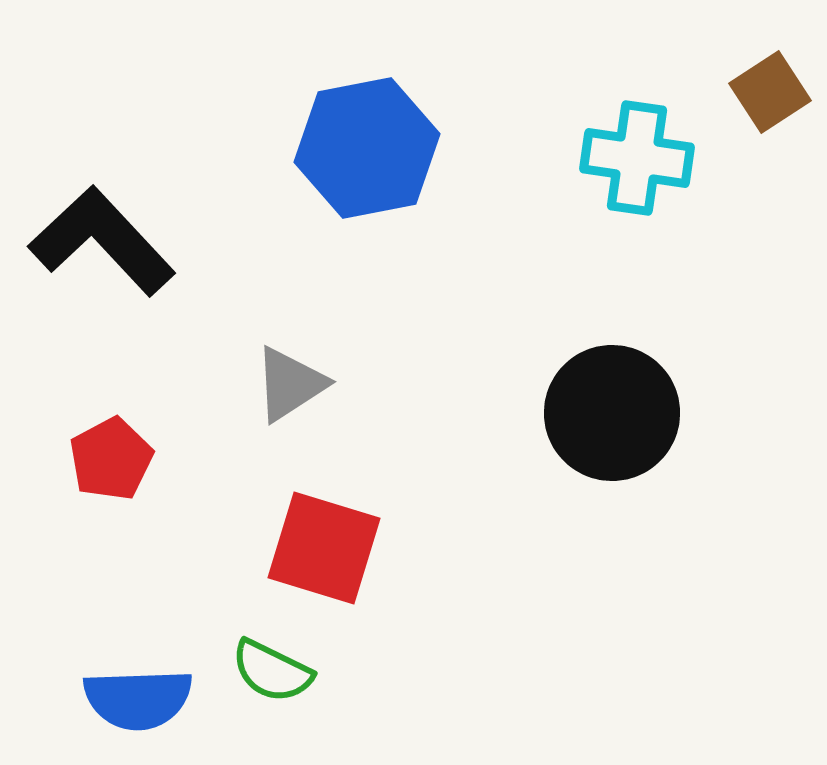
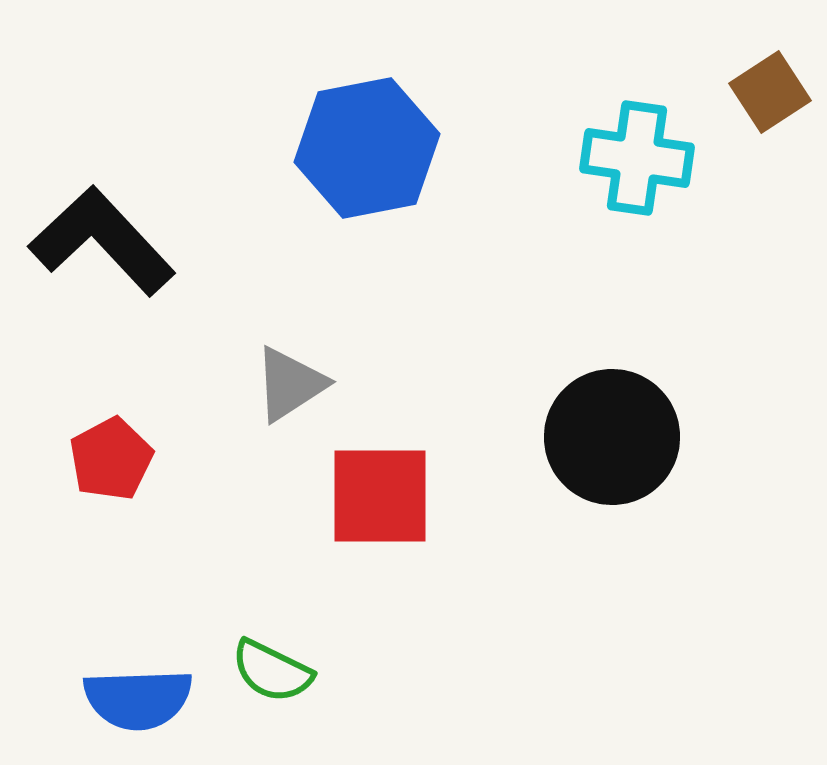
black circle: moved 24 px down
red square: moved 56 px right, 52 px up; rotated 17 degrees counterclockwise
